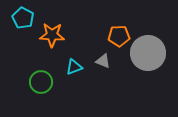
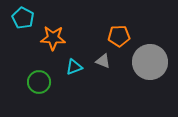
orange star: moved 1 px right, 3 px down
gray circle: moved 2 px right, 9 px down
green circle: moved 2 px left
